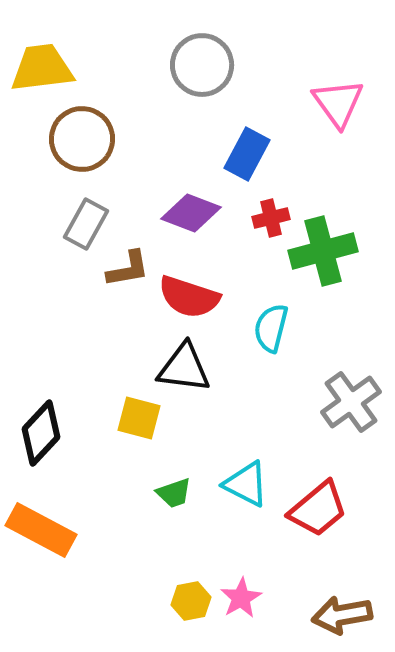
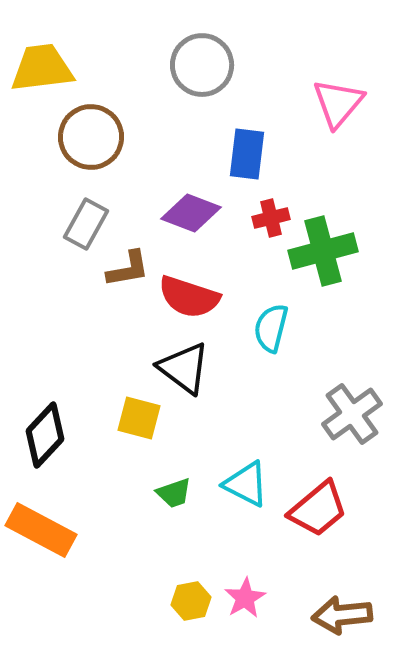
pink triangle: rotated 16 degrees clockwise
brown circle: moved 9 px right, 2 px up
blue rectangle: rotated 21 degrees counterclockwise
black triangle: rotated 30 degrees clockwise
gray cross: moved 1 px right, 12 px down
black diamond: moved 4 px right, 2 px down
pink star: moved 4 px right
brown arrow: rotated 4 degrees clockwise
